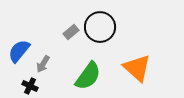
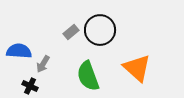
black circle: moved 3 px down
blue semicircle: rotated 55 degrees clockwise
green semicircle: rotated 124 degrees clockwise
